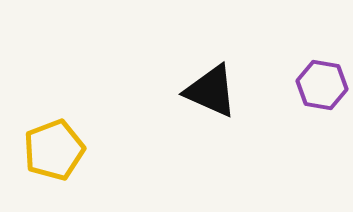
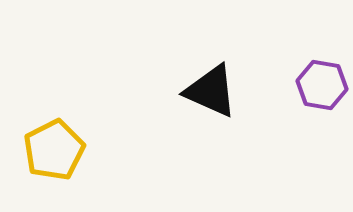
yellow pentagon: rotated 6 degrees counterclockwise
